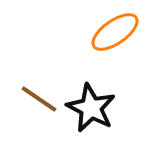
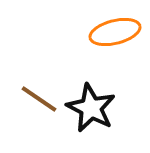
orange ellipse: rotated 21 degrees clockwise
